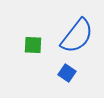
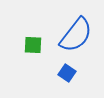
blue semicircle: moved 1 px left, 1 px up
